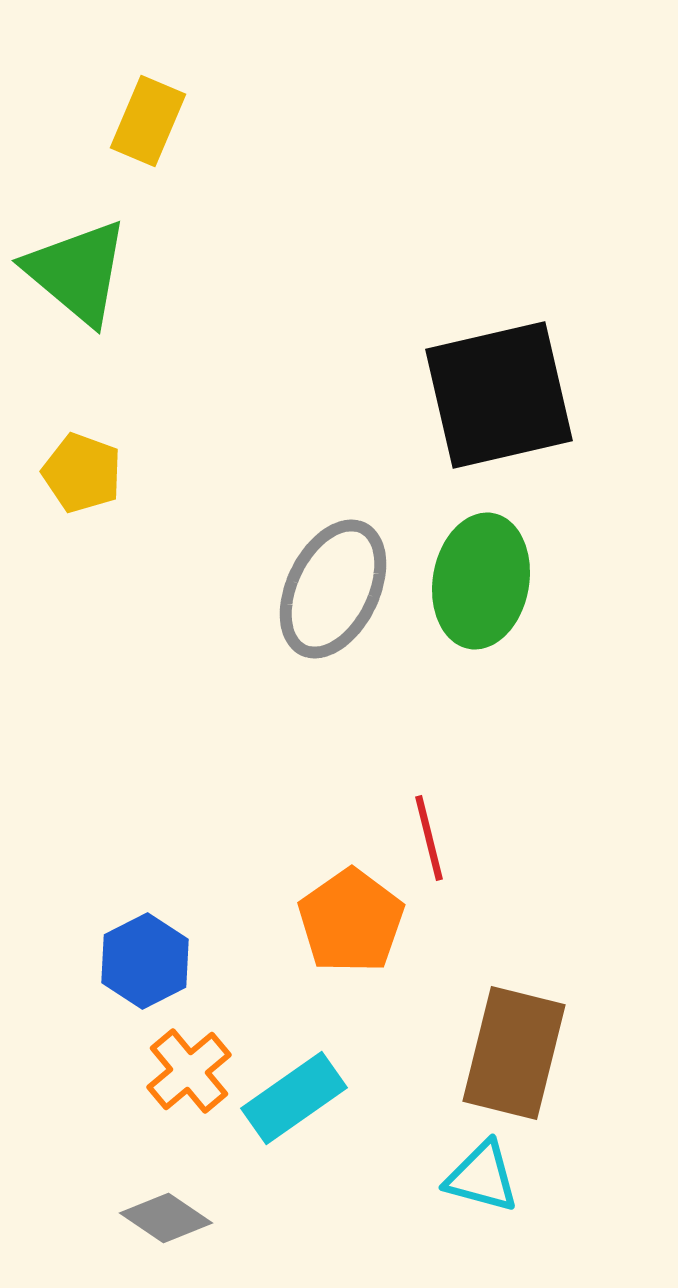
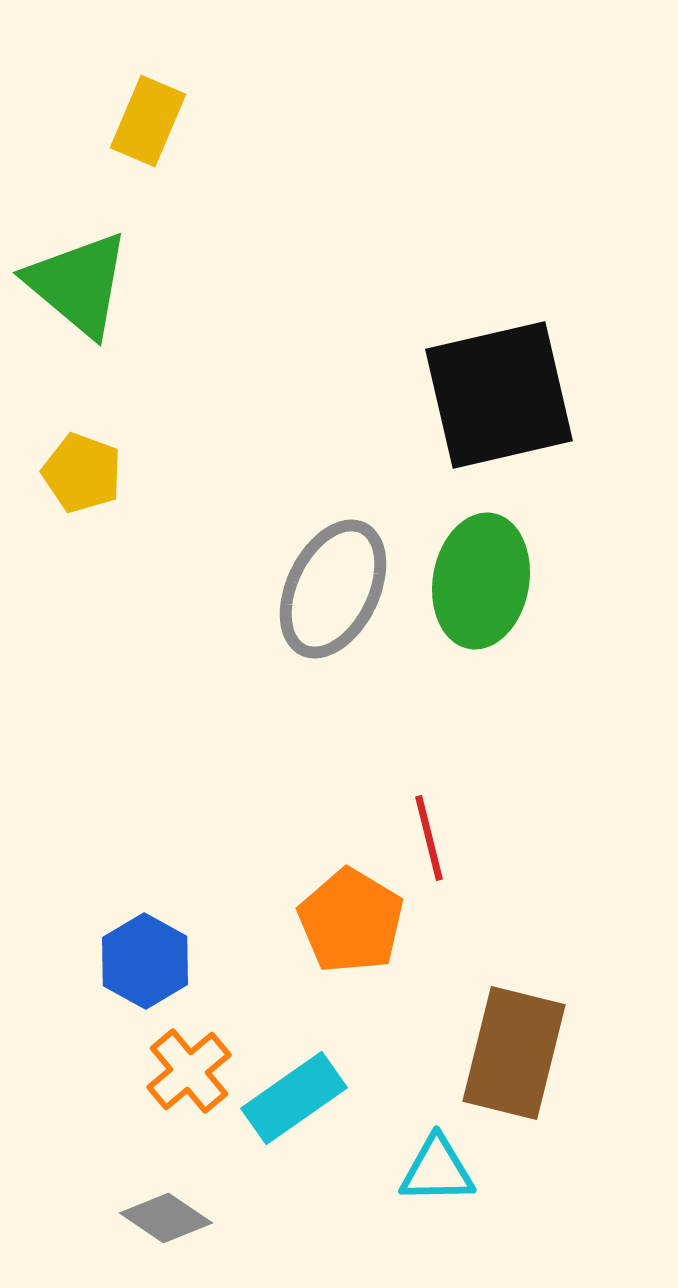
green triangle: moved 1 px right, 12 px down
orange pentagon: rotated 6 degrees counterclockwise
blue hexagon: rotated 4 degrees counterclockwise
cyan triangle: moved 45 px left, 7 px up; rotated 16 degrees counterclockwise
